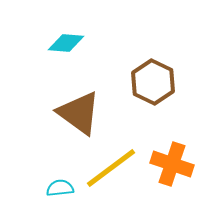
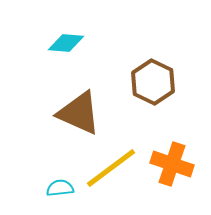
brown triangle: rotated 12 degrees counterclockwise
